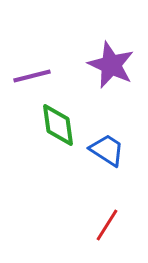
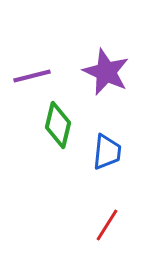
purple star: moved 5 px left, 7 px down
green diamond: rotated 21 degrees clockwise
blue trapezoid: moved 2 px down; rotated 63 degrees clockwise
